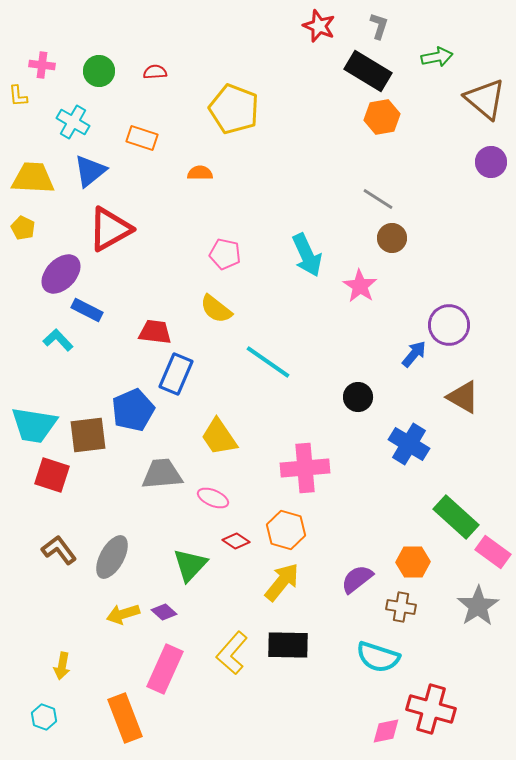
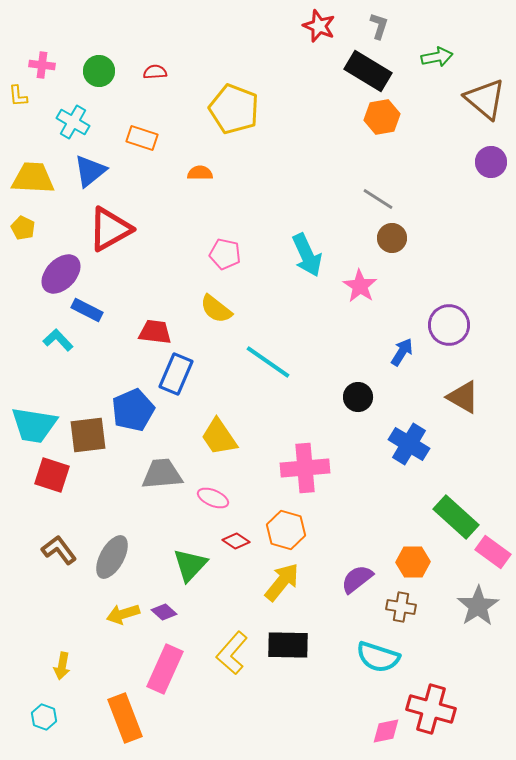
blue arrow at (414, 354): moved 12 px left, 2 px up; rotated 8 degrees counterclockwise
